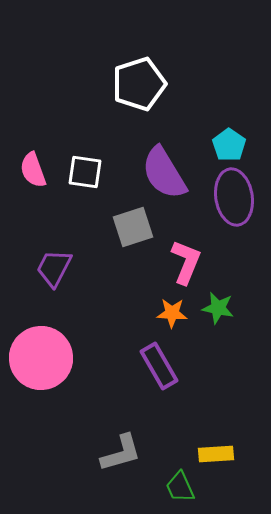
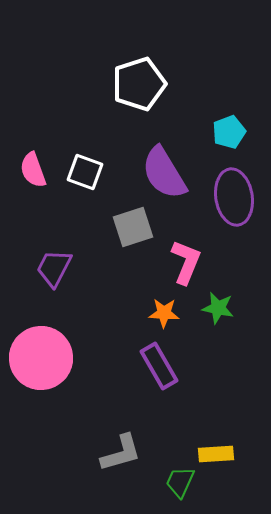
cyan pentagon: moved 13 px up; rotated 16 degrees clockwise
white square: rotated 12 degrees clockwise
orange star: moved 8 px left
green trapezoid: moved 5 px up; rotated 48 degrees clockwise
